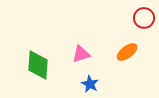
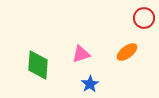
blue star: rotated 12 degrees clockwise
